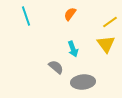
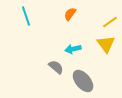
cyan arrow: rotated 98 degrees clockwise
gray ellipse: moved 1 px up; rotated 55 degrees clockwise
